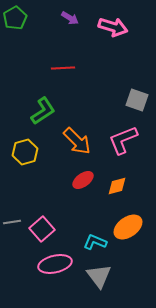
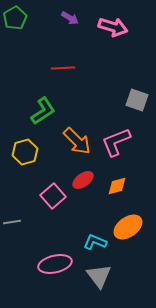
pink L-shape: moved 7 px left, 2 px down
pink square: moved 11 px right, 33 px up
